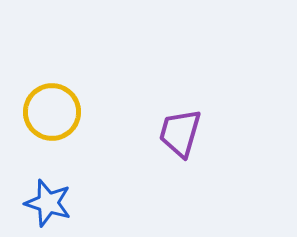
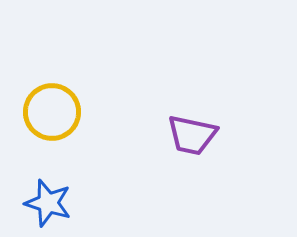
purple trapezoid: moved 12 px right, 2 px down; rotated 94 degrees counterclockwise
